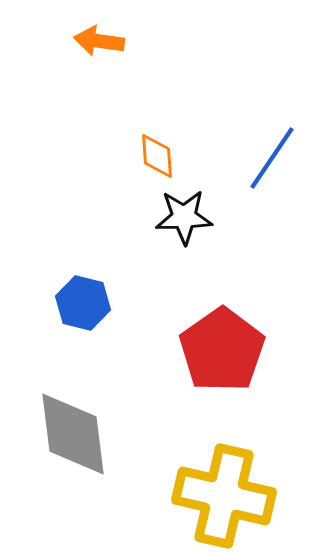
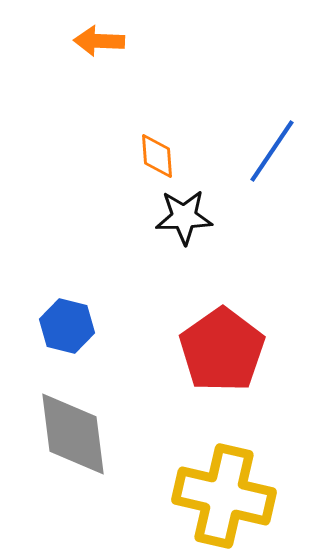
orange arrow: rotated 6 degrees counterclockwise
blue line: moved 7 px up
blue hexagon: moved 16 px left, 23 px down
